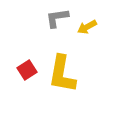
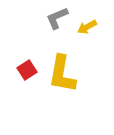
gray L-shape: rotated 15 degrees counterclockwise
